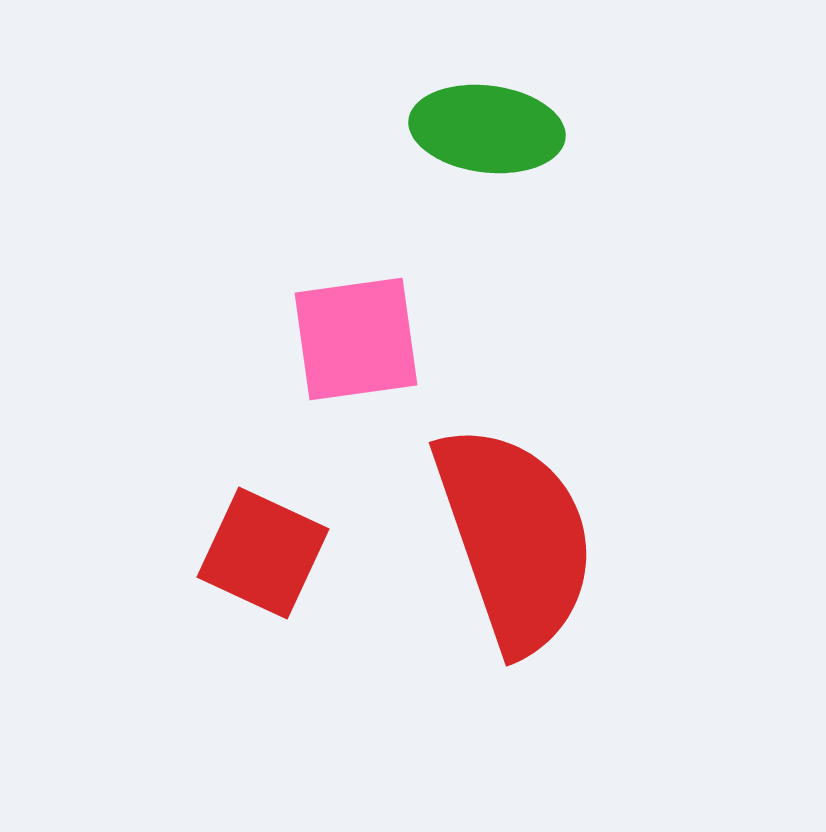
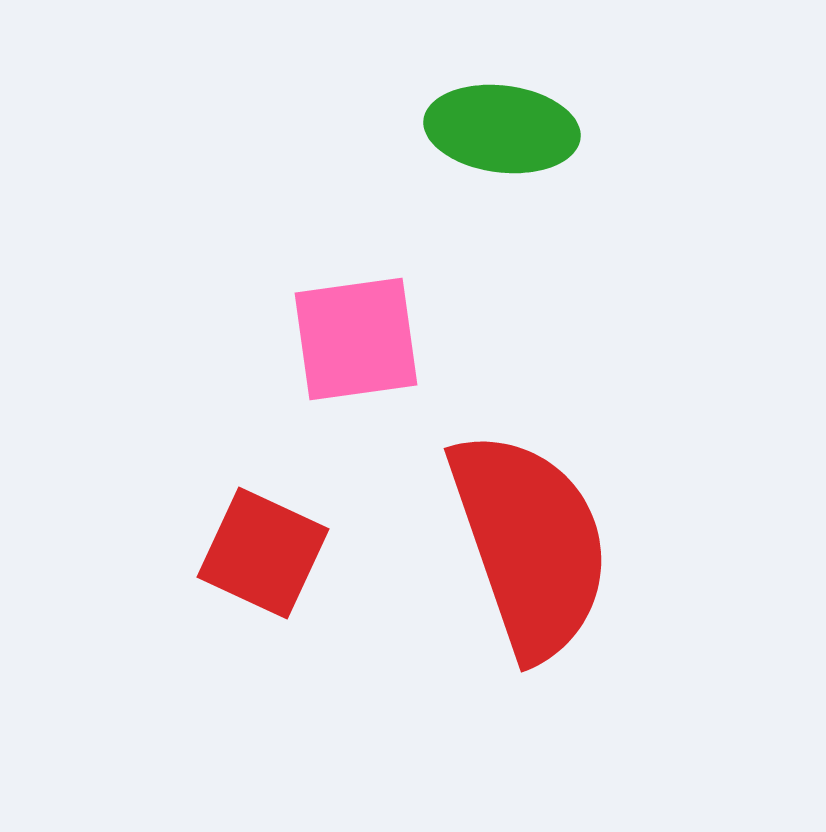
green ellipse: moved 15 px right
red semicircle: moved 15 px right, 6 px down
